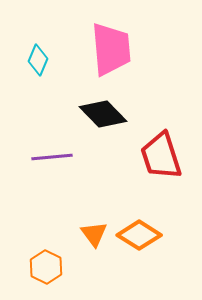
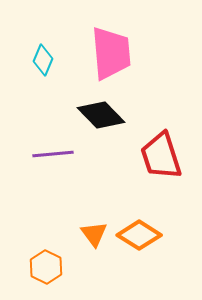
pink trapezoid: moved 4 px down
cyan diamond: moved 5 px right
black diamond: moved 2 px left, 1 px down
purple line: moved 1 px right, 3 px up
